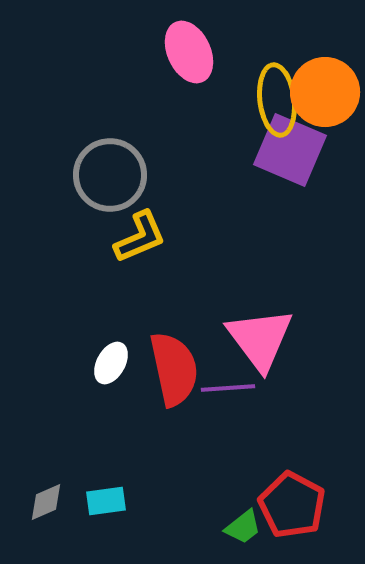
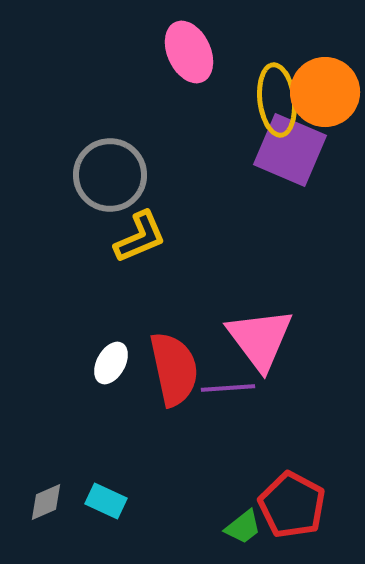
cyan rectangle: rotated 33 degrees clockwise
